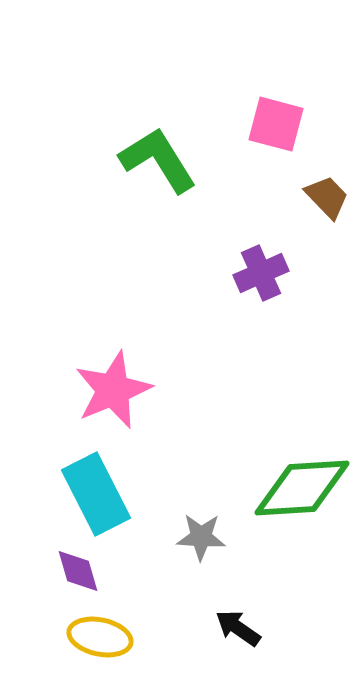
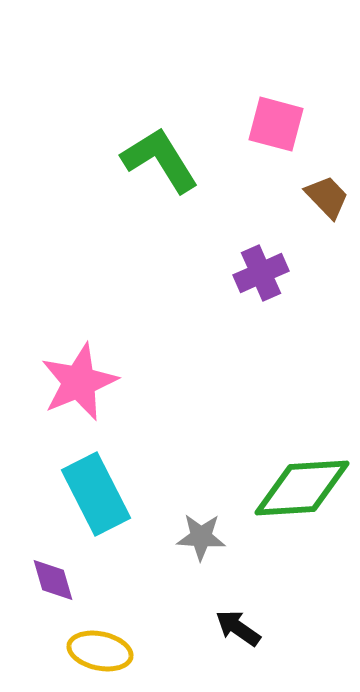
green L-shape: moved 2 px right
pink star: moved 34 px left, 8 px up
purple diamond: moved 25 px left, 9 px down
yellow ellipse: moved 14 px down
